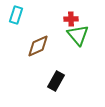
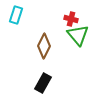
red cross: rotated 16 degrees clockwise
brown diamond: moved 6 px right; rotated 40 degrees counterclockwise
black rectangle: moved 13 px left, 2 px down
